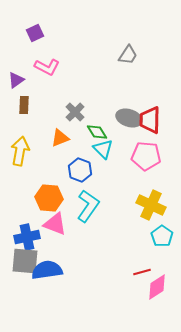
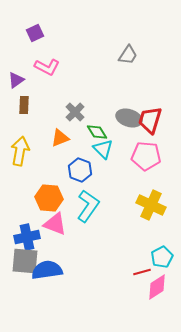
red trapezoid: rotated 16 degrees clockwise
cyan pentagon: moved 21 px down; rotated 10 degrees clockwise
